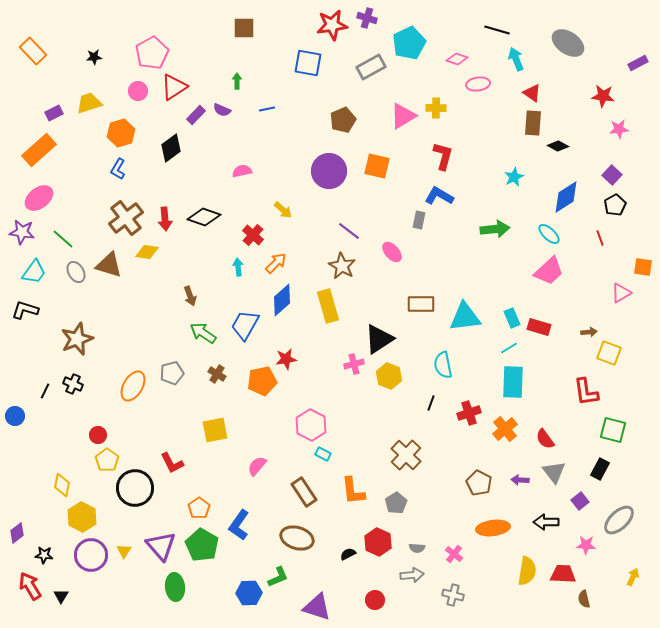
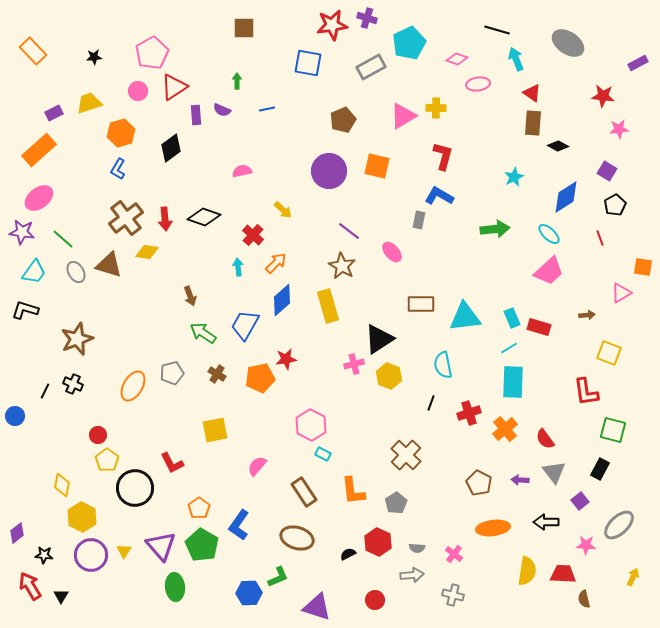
purple rectangle at (196, 115): rotated 48 degrees counterclockwise
purple square at (612, 175): moved 5 px left, 4 px up; rotated 12 degrees counterclockwise
brown arrow at (589, 332): moved 2 px left, 17 px up
orange pentagon at (262, 381): moved 2 px left, 3 px up
gray ellipse at (619, 520): moved 5 px down
